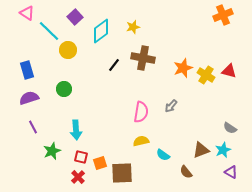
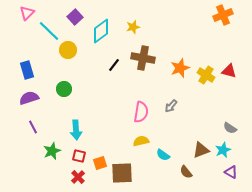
pink triangle: rotated 42 degrees clockwise
orange star: moved 3 px left
red square: moved 2 px left, 1 px up
